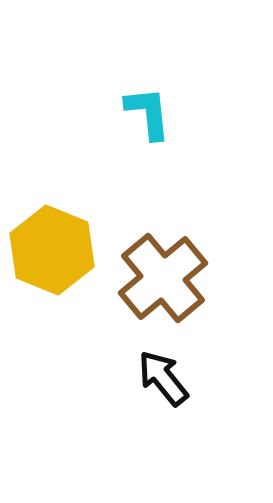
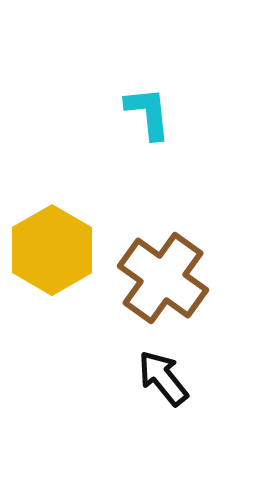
yellow hexagon: rotated 8 degrees clockwise
brown cross: rotated 14 degrees counterclockwise
